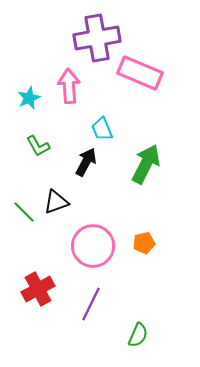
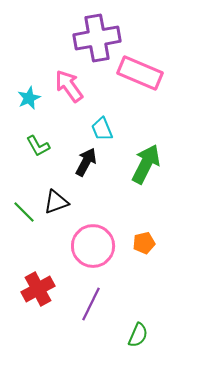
pink arrow: rotated 32 degrees counterclockwise
